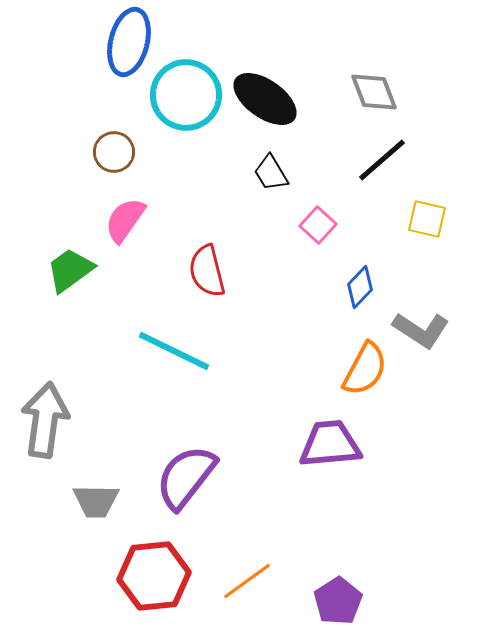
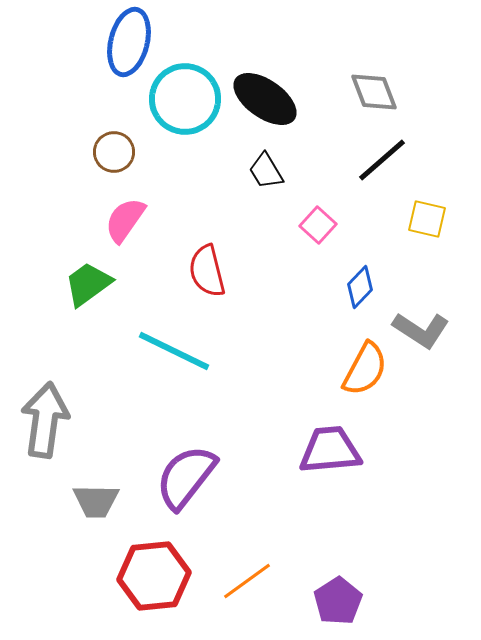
cyan circle: moved 1 px left, 4 px down
black trapezoid: moved 5 px left, 2 px up
green trapezoid: moved 18 px right, 14 px down
purple trapezoid: moved 6 px down
